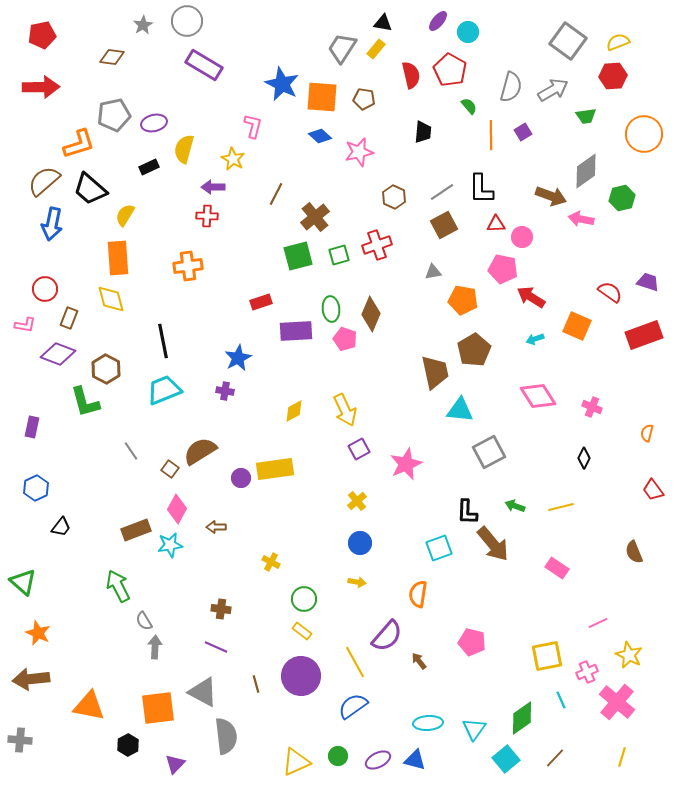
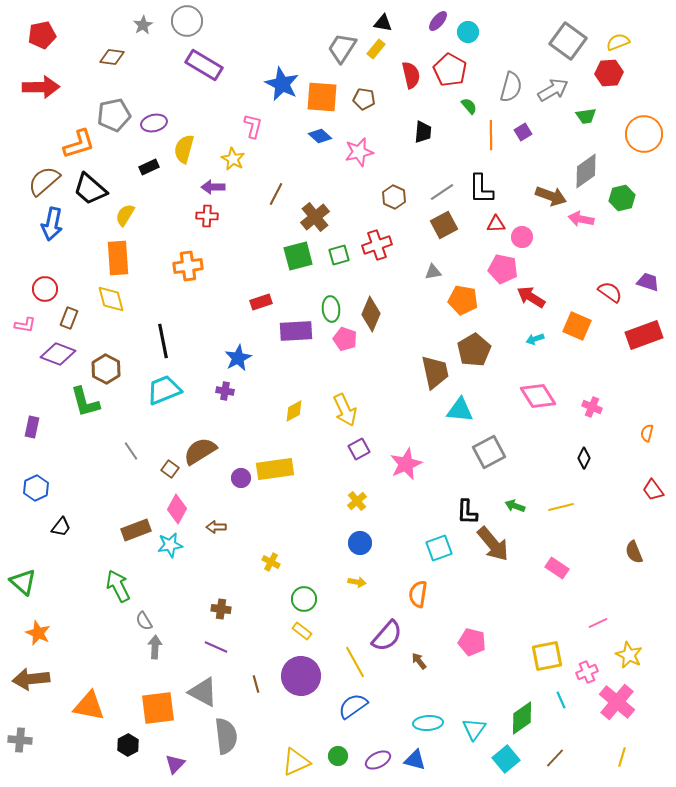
red hexagon at (613, 76): moved 4 px left, 3 px up
